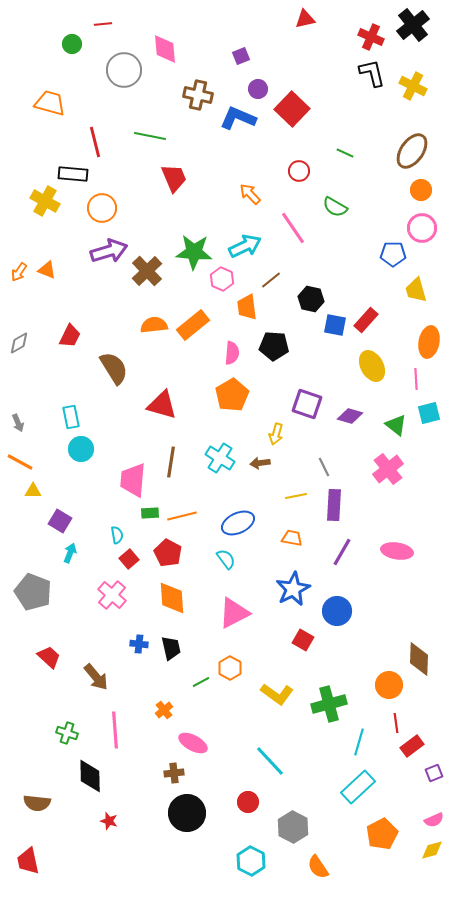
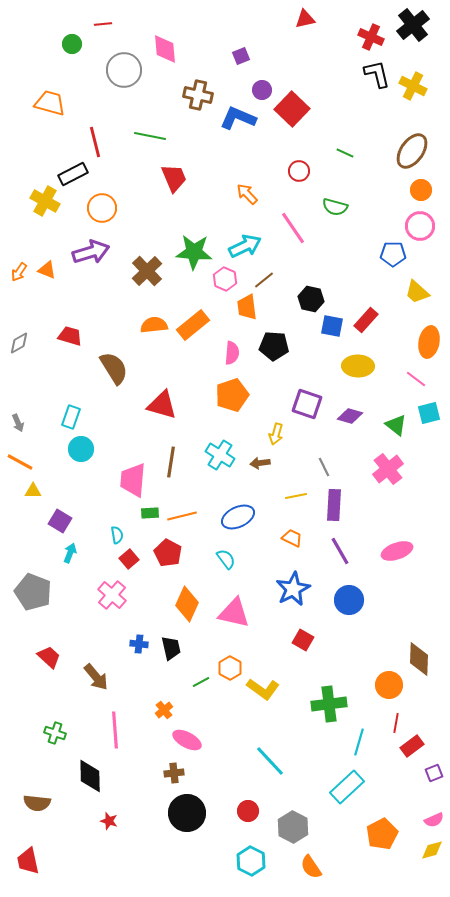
black L-shape at (372, 73): moved 5 px right, 1 px down
purple circle at (258, 89): moved 4 px right, 1 px down
black rectangle at (73, 174): rotated 32 degrees counterclockwise
orange arrow at (250, 194): moved 3 px left
green semicircle at (335, 207): rotated 15 degrees counterclockwise
pink circle at (422, 228): moved 2 px left, 2 px up
purple arrow at (109, 251): moved 18 px left, 1 px down
pink hexagon at (222, 279): moved 3 px right
brown line at (271, 280): moved 7 px left
yellow trapezoid at (416, 290): moved 1 px right, 2 px down; rotated 32 degrees counterclockwise
blue square at (335, 325): moved 3 px left, 1 px down
red trapezoid at (70, 336): rotated 100 degrees counterclockwise
yellow ellipse at (372, 366): moved 14 px left; rotated 60 degrees counterclockwise
pink line at (416, 379): rotated 50 degrees counterclockwise
orange pentagon at (232, 395): rotated 12 degrees clockwise
cyan rectangle at (71, 417): rotated 30 degrees clockwise
cyan cross at (220, 458): moved 3 px up
blue ellipse at (238, 523): moved 6 px up
orange trapezoid at (292, 538): rotated 15 degrees clockwise
pink ellipse at (397, 551): rotated 28 degrees counterclockwise
purple line at (342, 552): moved 2 px left, 1 px up; rotated 60 degrees counterclockwise
orange diamond at (172, 598): moved 15 px right, 6 px down; rotated 28 degrees clockwise
blue circle at (337, 611): moved 12 px right, 11 px up
pink triangle at (234, 613): rotated 40 degrees clockwise
yellow L-shape at (277, 694): moved 14 px left, 5 px up
green cross at (329, 704): rotated 8 degrees clockwise
red line at (396, 723): rotated 18 degrees clockwise
green cross at (67, 733): moved 12 px left
pink ellipse at (193, 743): moved 6 px left, 3 px up
cyan rectangle at (358, 787): moved 11 px left
red circle at (248, 802): moved 9 px down
orange semicircle at (318, 867): moved 7 px left
